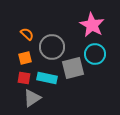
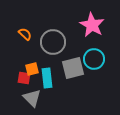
orange semicircle: moved 2 px left
gray circle: moved 1 px right, 5 px up
cyan circle: moved 1 px left, 5 px down
orange square: moved 7 px right, 11 px down
cyan rectangle: rotated 72 degrees clockwise
gray triangle: rotated 42 degrees counterclockwise
